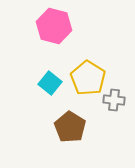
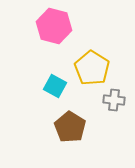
yellow pentagon: moved 4 px right, 10 px up
cyan square: moved 5 px right, 3 px down; rotated 10 degrees counterclockwise
